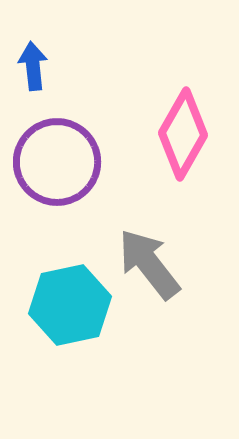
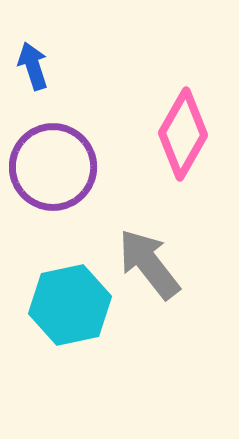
blue arrow: rotated 12 degrees counterclockwise
purple circle: moved 4 px left, 5 px down
